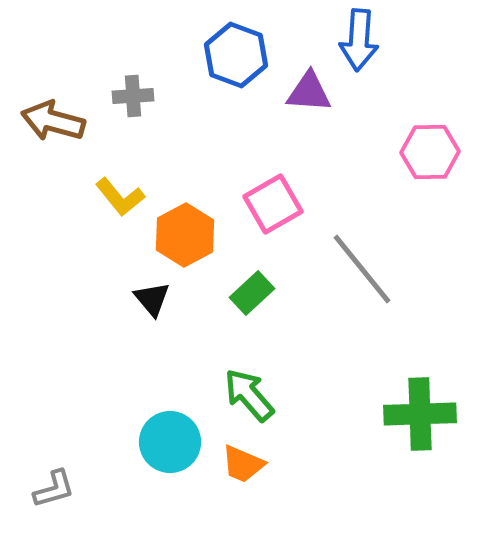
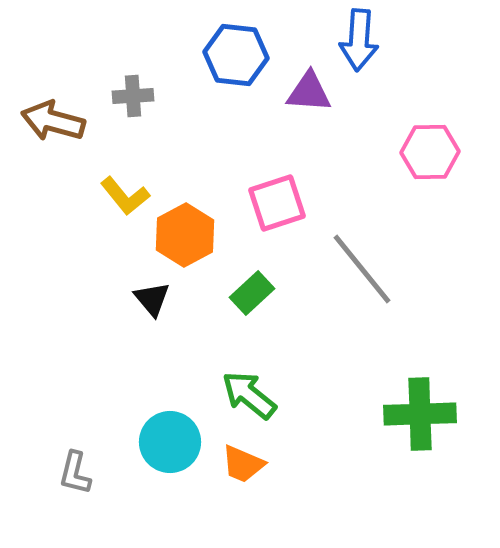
blue hexagon: rotated 14 degrees counterclockwise
yellow L-shape: moved 5 px right, 1 px up
pink square: moved 4 px right, 1 px up; rotated 12 degrees clockwise
green arrow: rotated 10 degrees counterclockwise
gray L-shape: moved 21 px right, 16 px up; rotated 120 degrees clockwise
